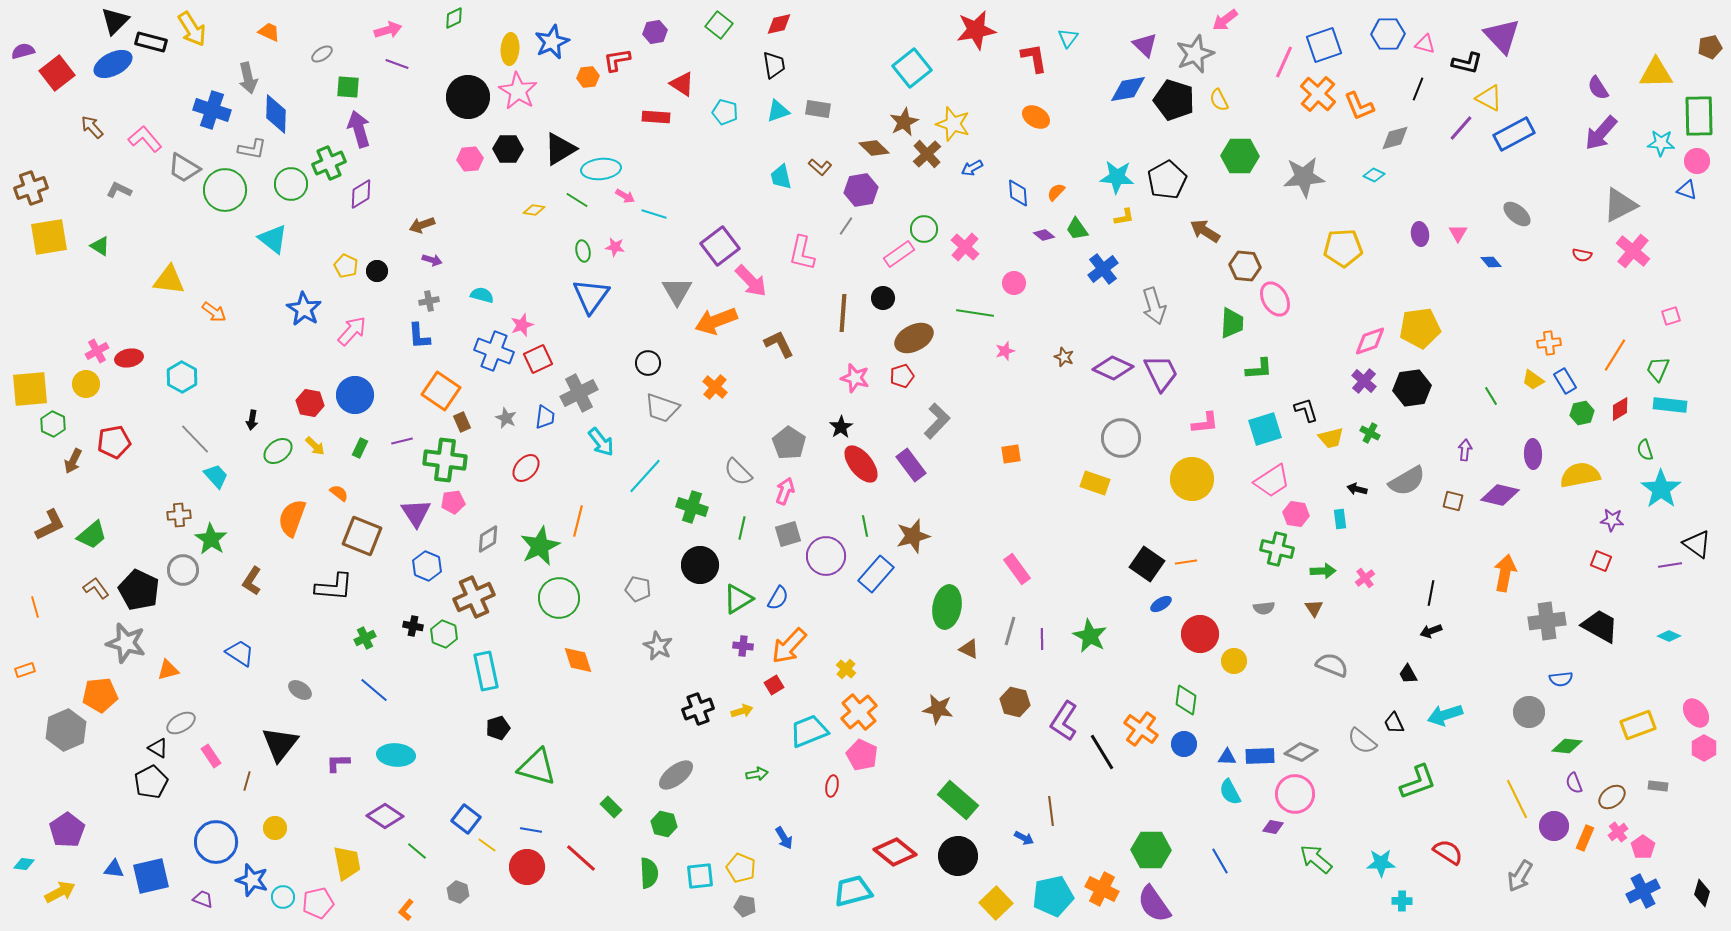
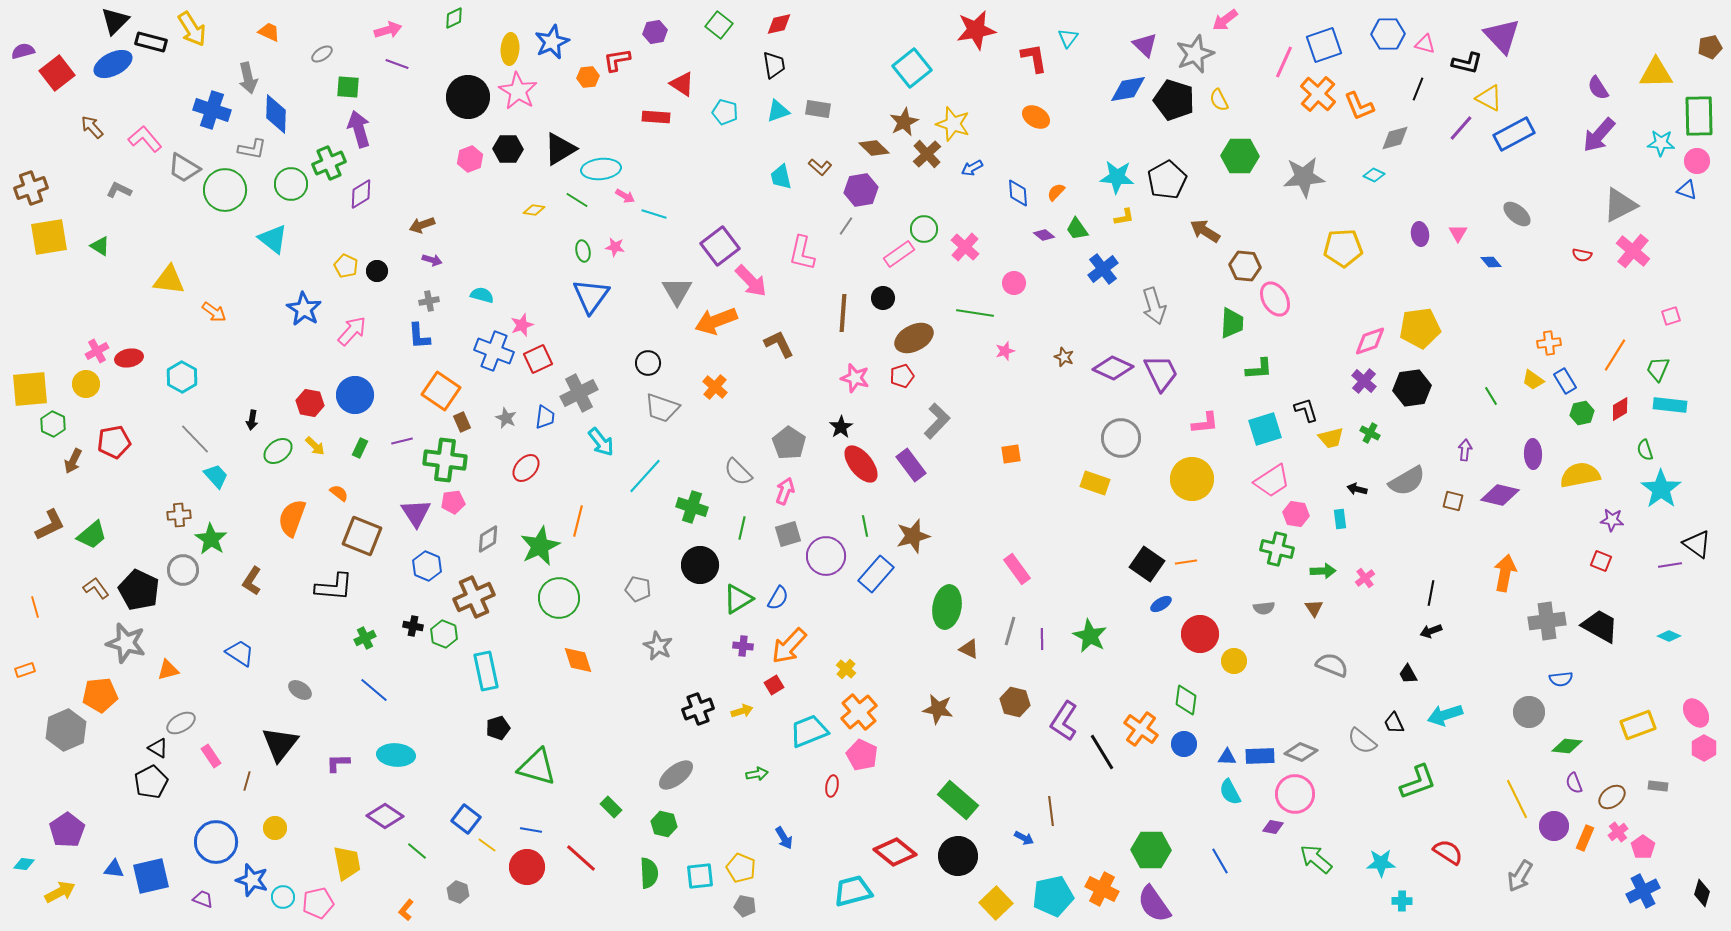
purple arrow at (1601, 133): moved 2 px left, 2 px down
pink hexagon at (470, 159): rotated 15 degrees counterclockwise
